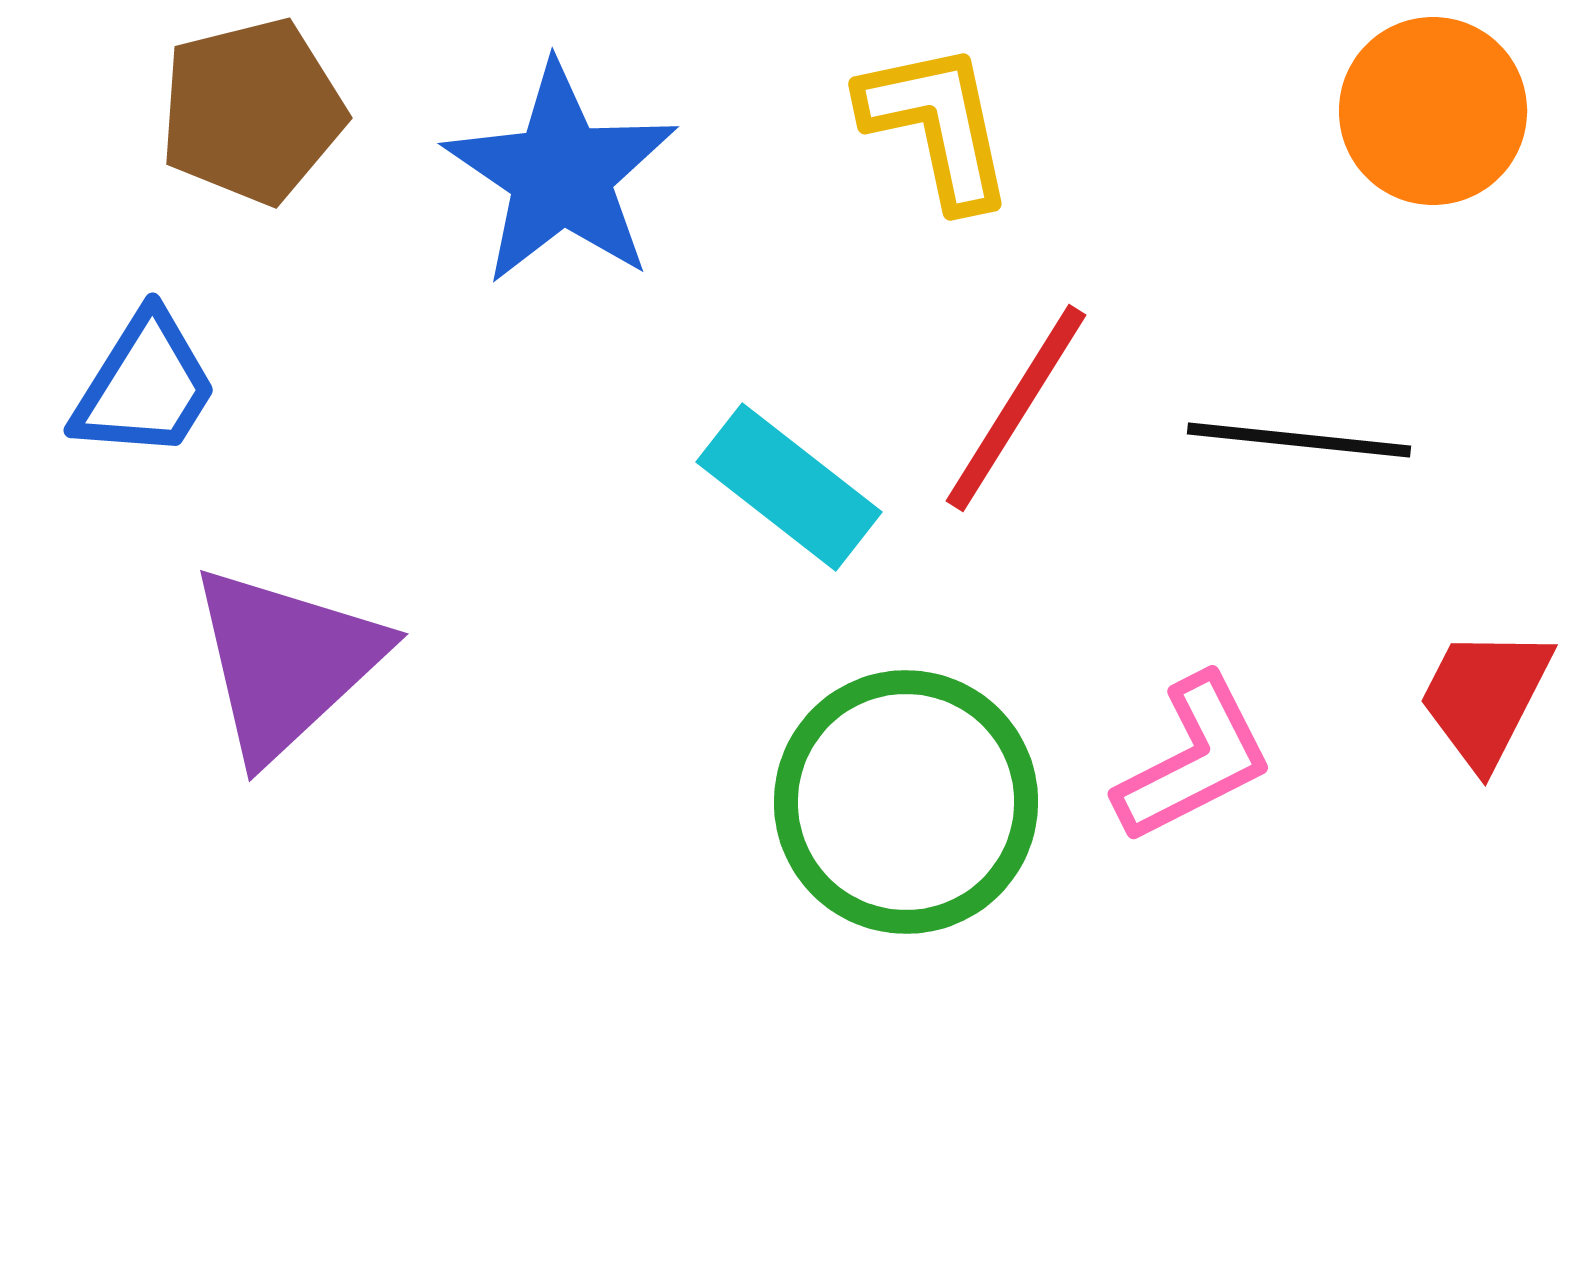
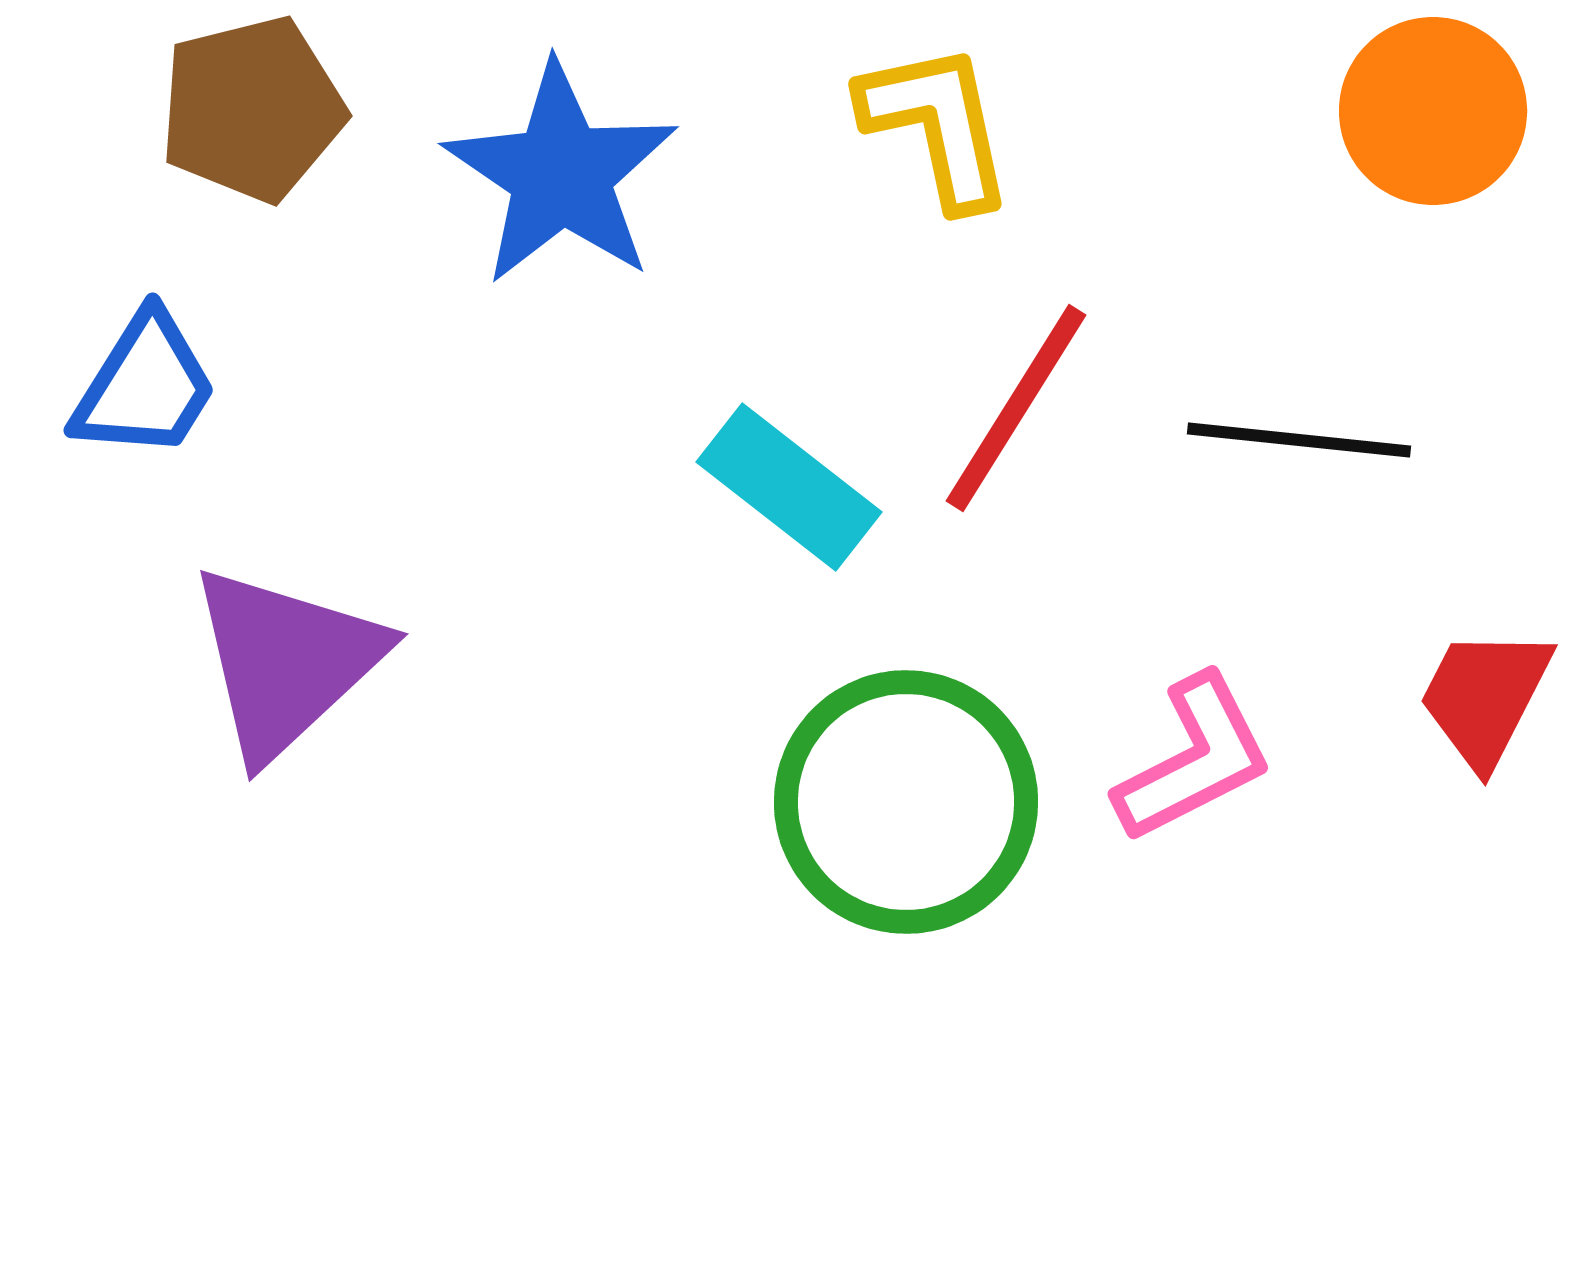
brown pentagon: moved 2 px up
